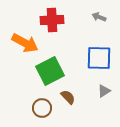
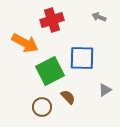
red cross: rotated 15 degrees counterclockwise
blue square: moved 17 px left
gray triangle: moved 1 px right, 1 px up
brown circle: moved 1 px up
